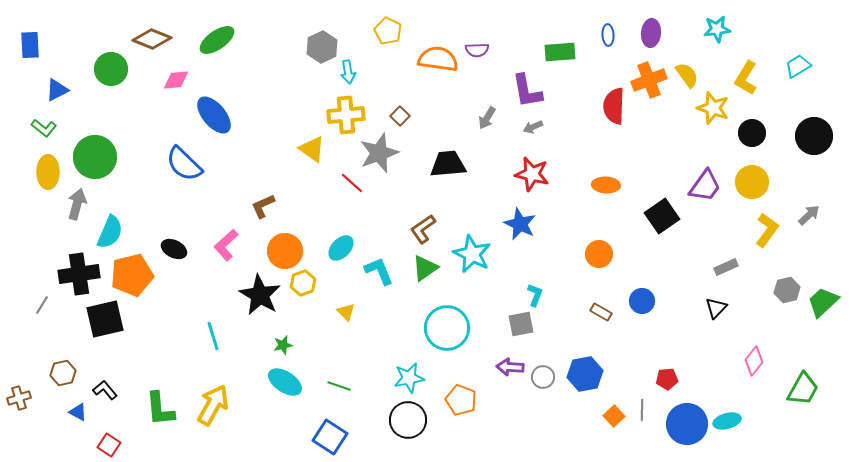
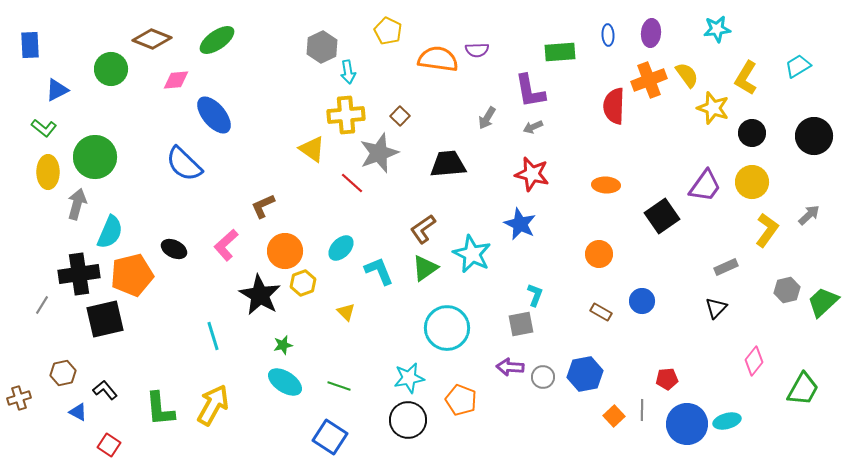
purple L-shape at (527, 91): moved 3 px right
